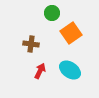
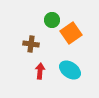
green circle: moved 7 px down
red arrow: rotated 21 degrees counterclockwise
